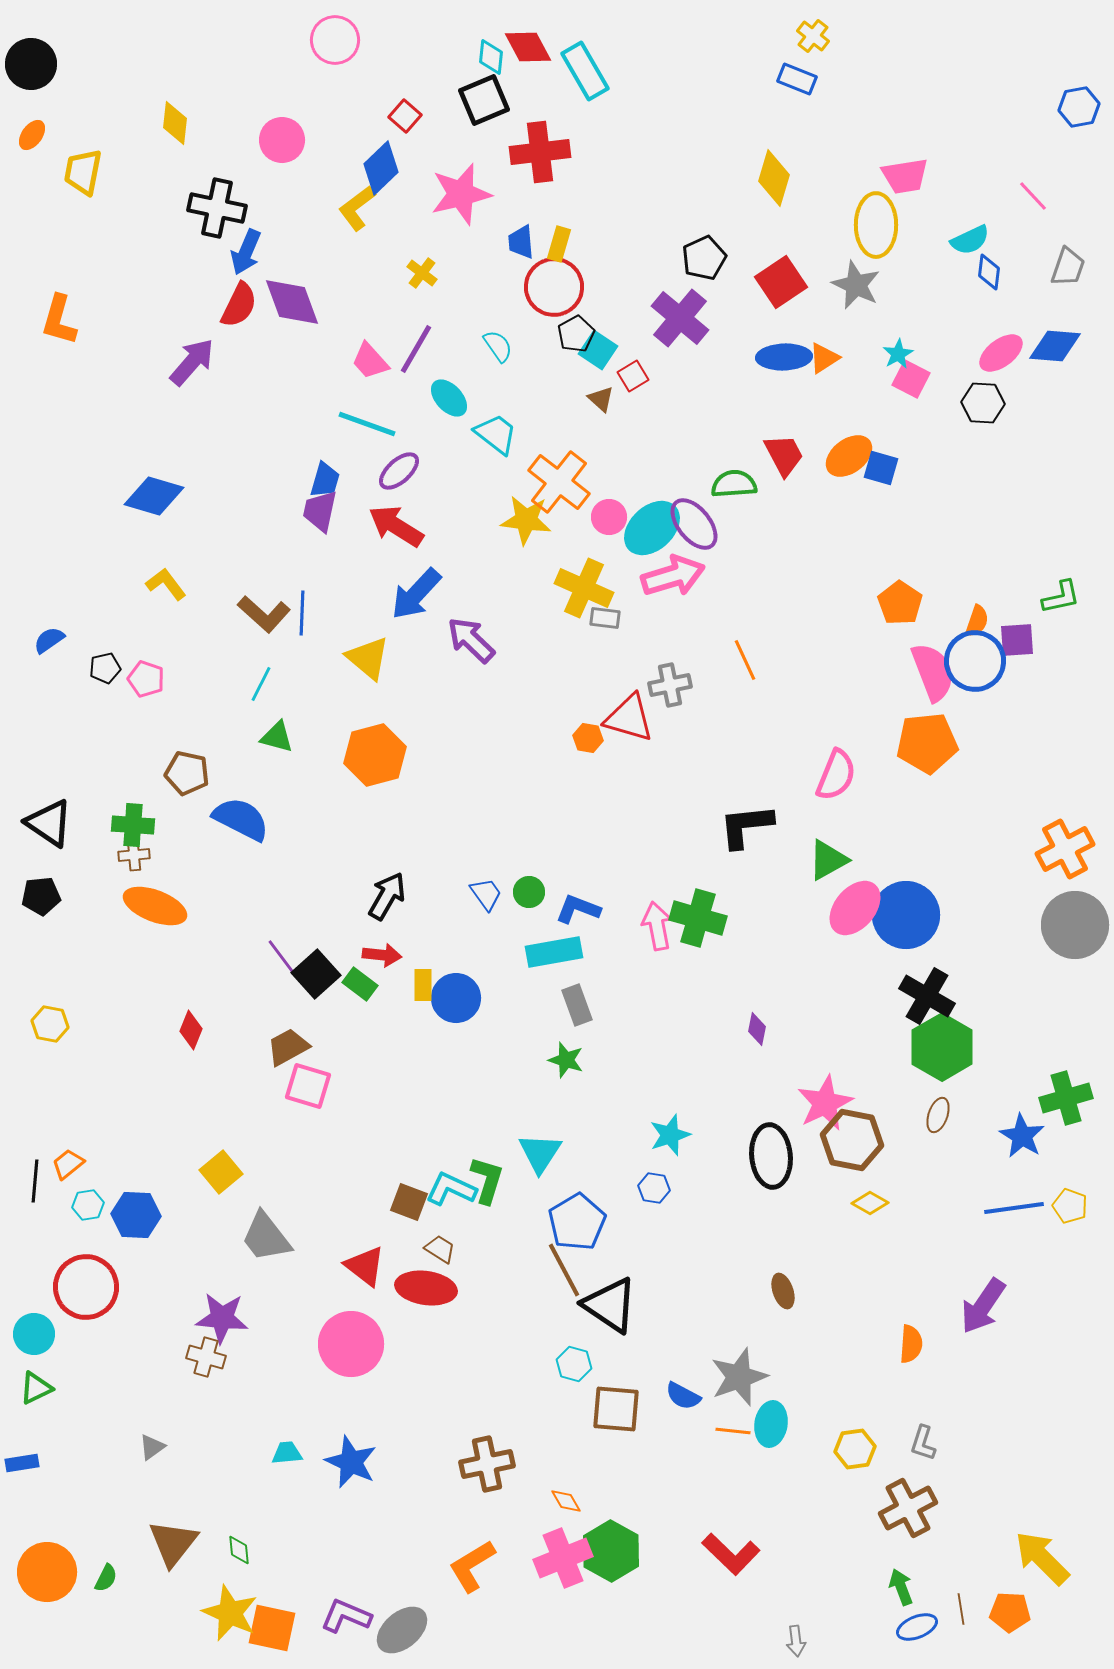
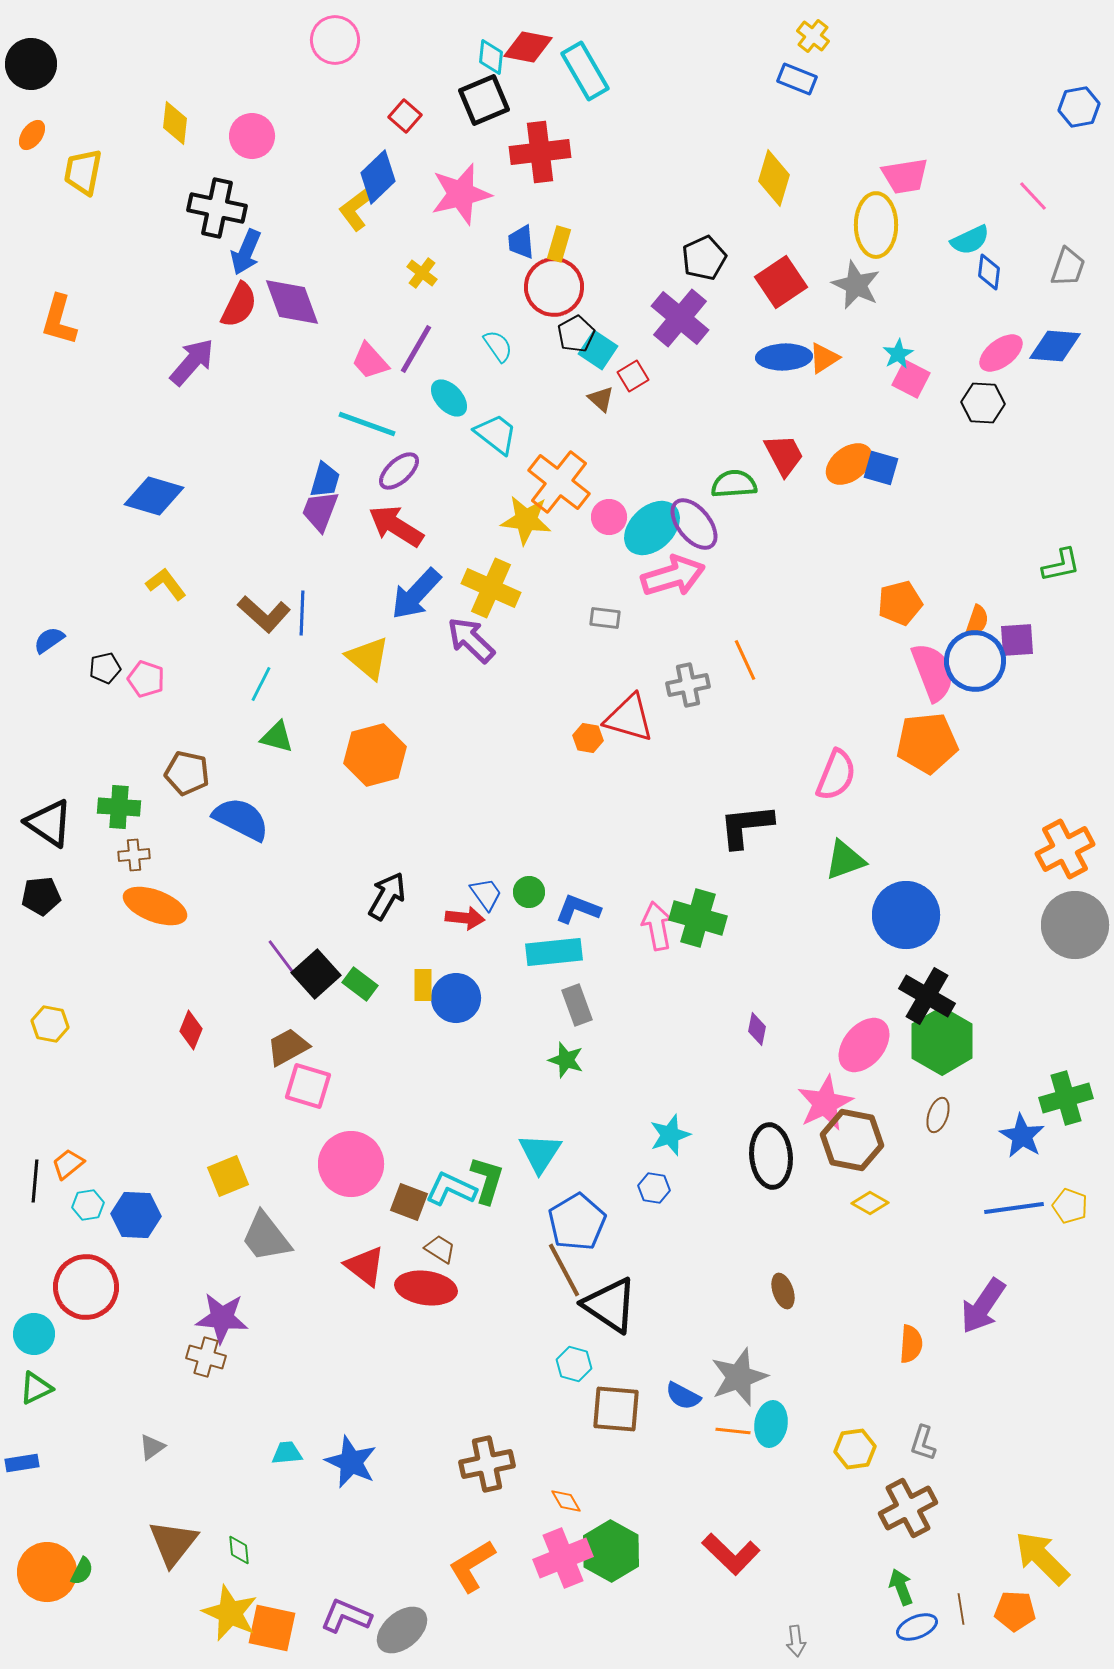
red diamond at (528, 47): rotated 51 degrees counterclockwise
pink circle at (282, 140): moved 30 px left, 4 px up
blue diamond at (381, 168): moved 3 px left, 9 px down
orange ellipse at (849, 456): moved 8 px down
purple trapezoid at (320, 511): rotated 9 degrees clockwise
yellow cross at (584, 588): moved 93 px left
green L-shape at (1061, 597): moved 32 px up
orange pentagon at (900, 603): rotated 24 degrees clockwise
gray cross at (670, 685): moved 18 px right
green cross at (133, 825): moved 14 px left, 18 px up
green triangle at (828, 860): moved 17 px right; rotated 9 degrees clockwise
pink ellipse at (855, 908): moved 9 px right, 137 px down
cyan rectangle at (554, 952): rotated 4 degrees clockwise
red arrow at (382, 955): moved 83 px right, 37 px up
green hexagon at (942, 1047): moved 6 px up
yellow square at (221, 1172): moved 7 px right, 4 px down; rotated 18 degrees clockwise
pink circle at (351, 1344): moved 180 px up
green semicircle at (106, 1578): moved 24 px left, 7 px up
orange pentagon at (1010, 1612): moved 5 px right, 1 px up
